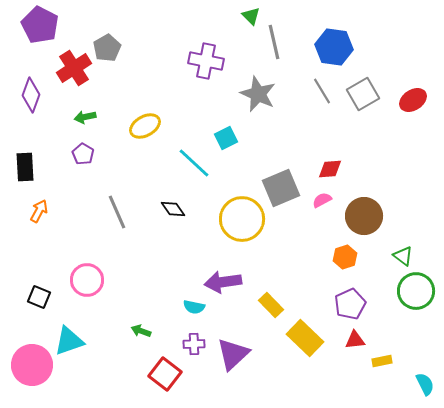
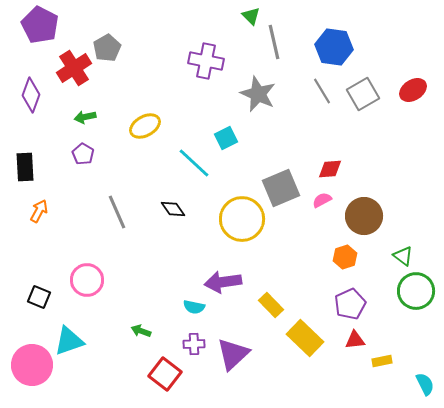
red ellipse at (413, 100): moved 10 px up
